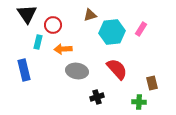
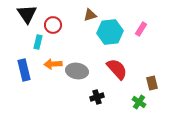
cyan hexagon: moved 2 px left
orange arrow: moved 10 px left, 15 px down
green cross: rotated 32 degrees clockwise
